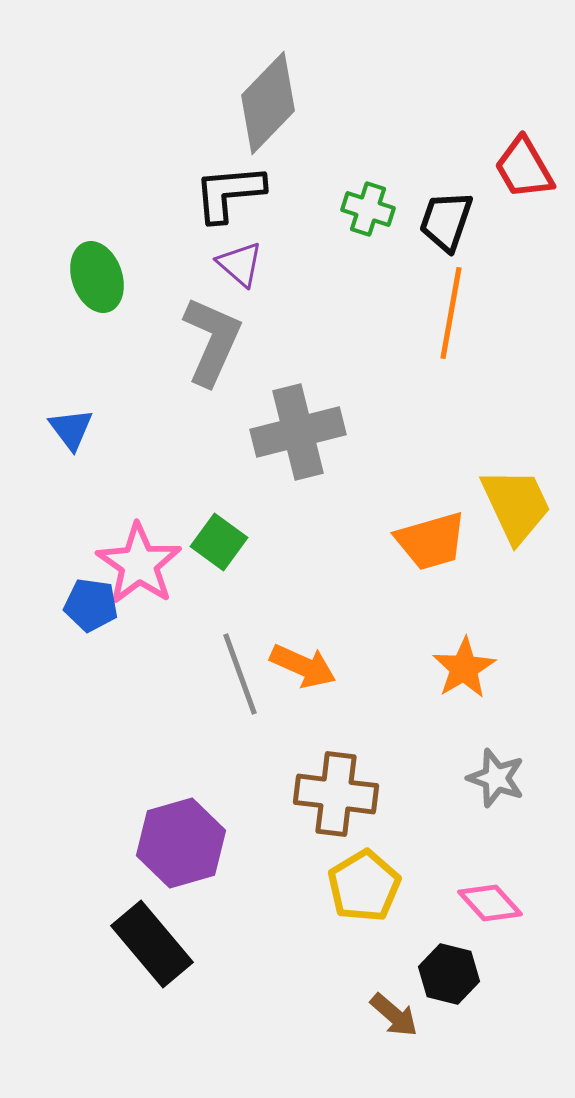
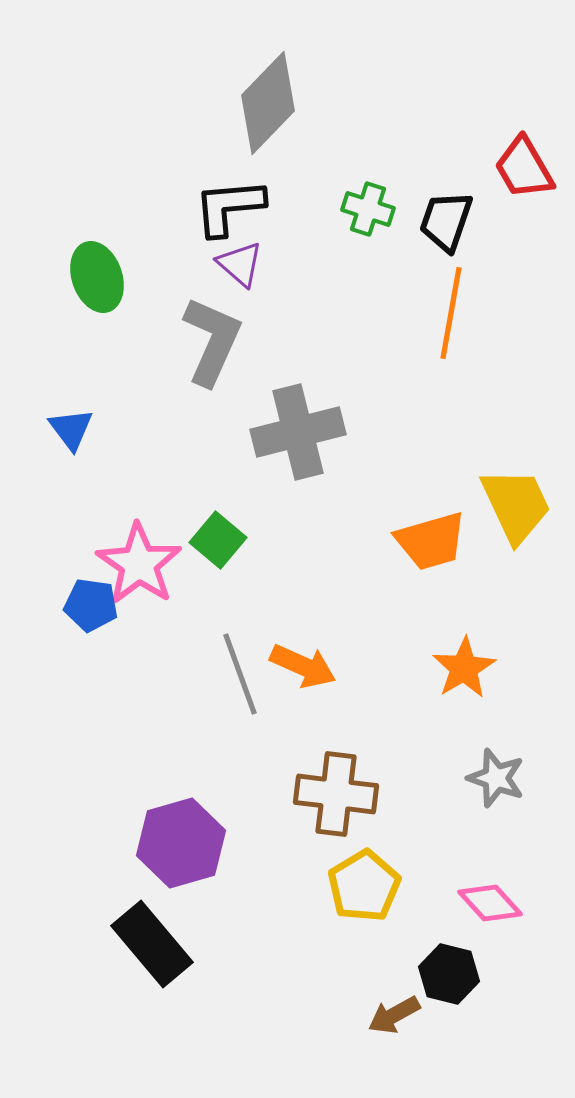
black L-shape: moved 14 px down
green square: moved 1 px left, 2 px up; rotated 4 degrees clockwise
brown arrow: rotated 110 degrees clockwise
